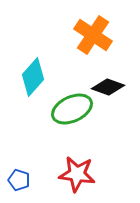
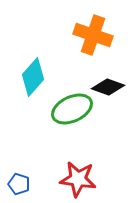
orange cross: rotated 15 degrees counterclockwise
red star: moved 1 px right, 5 px down
blue pentagon: moved 4 px down
